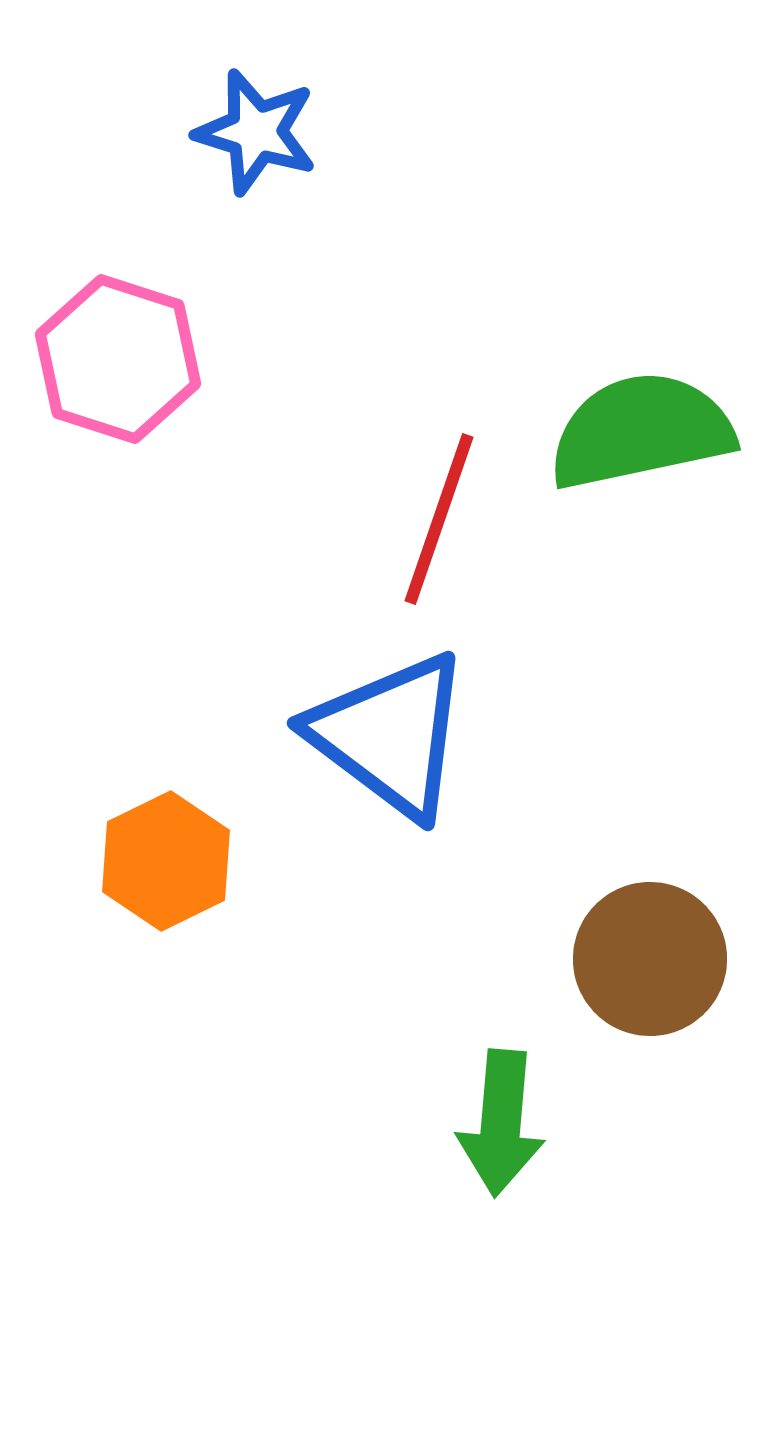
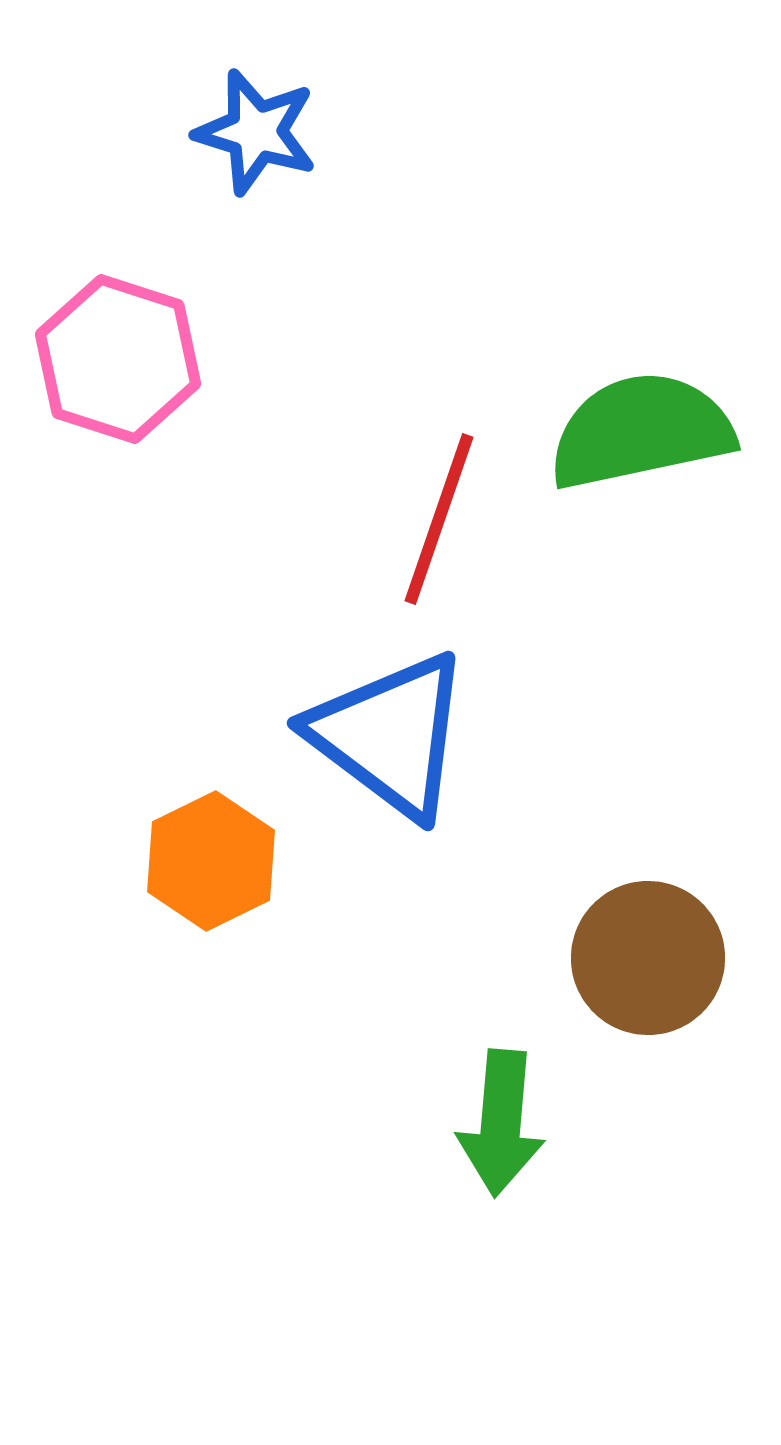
orange hexagon: moved 45 px right
brown circle: moved 2 px left, 1 px up
